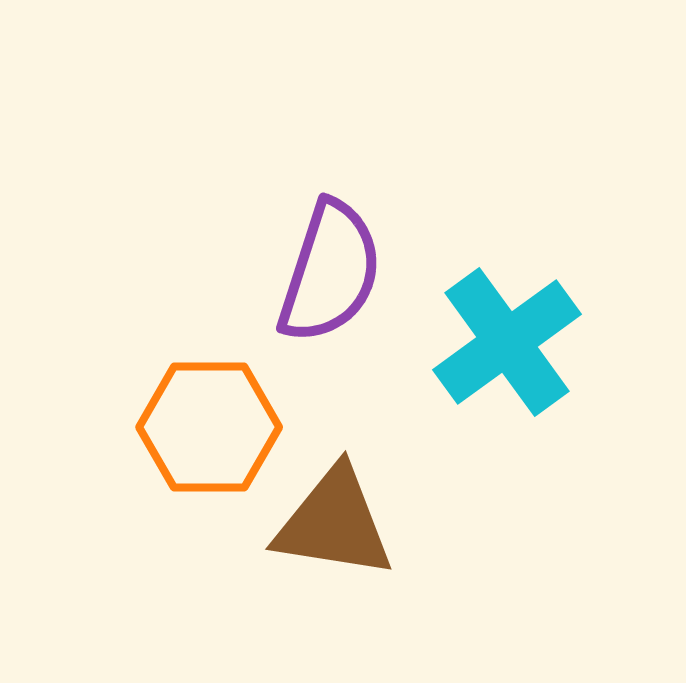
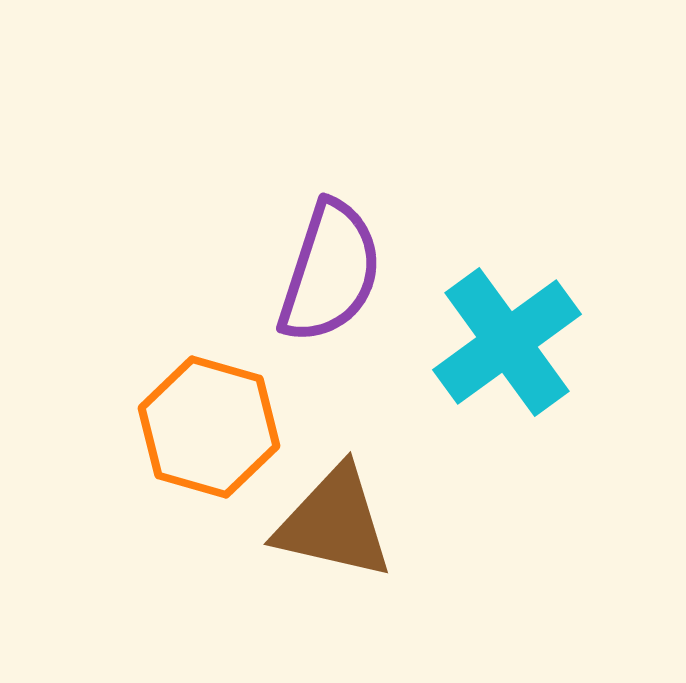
orange hexagon: rotated 16 degrees clockwise
brown triangle: rotated 4 degrees clockwise
